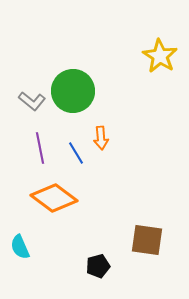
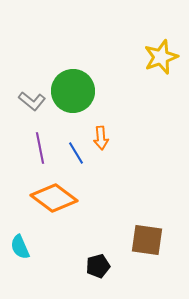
yellow star: moved 1 px right, 1 px down; rotated 20 degrees clockwise
